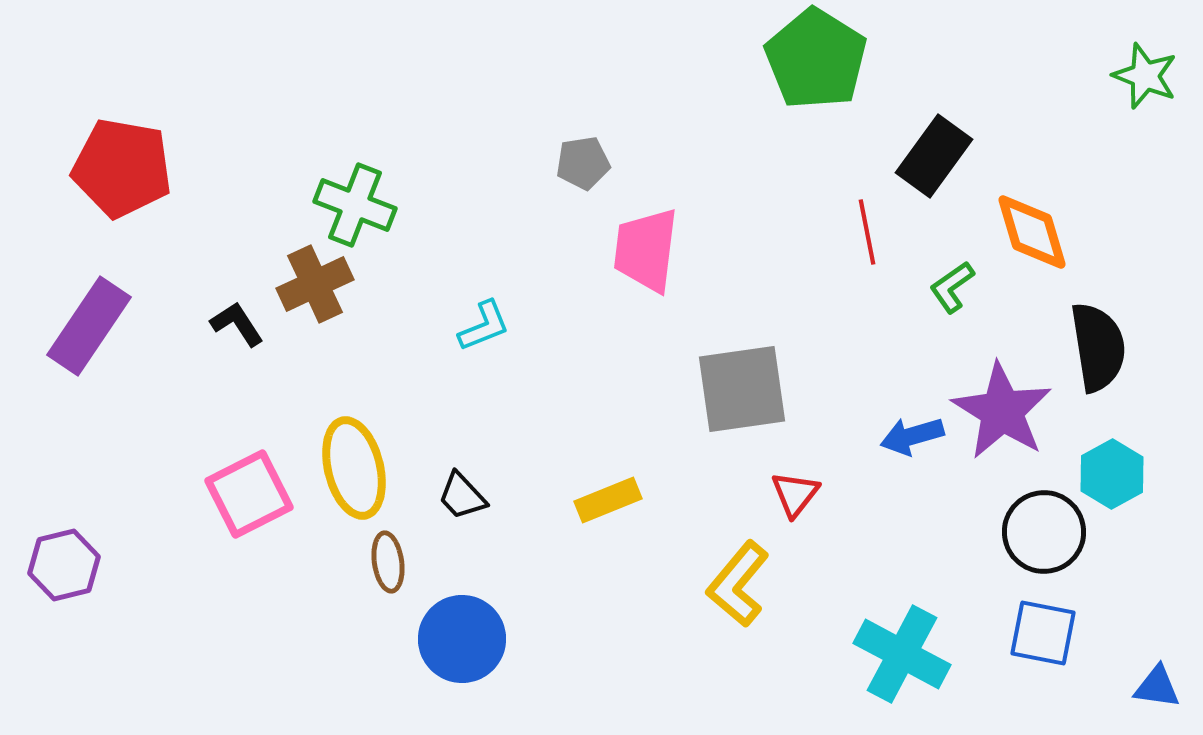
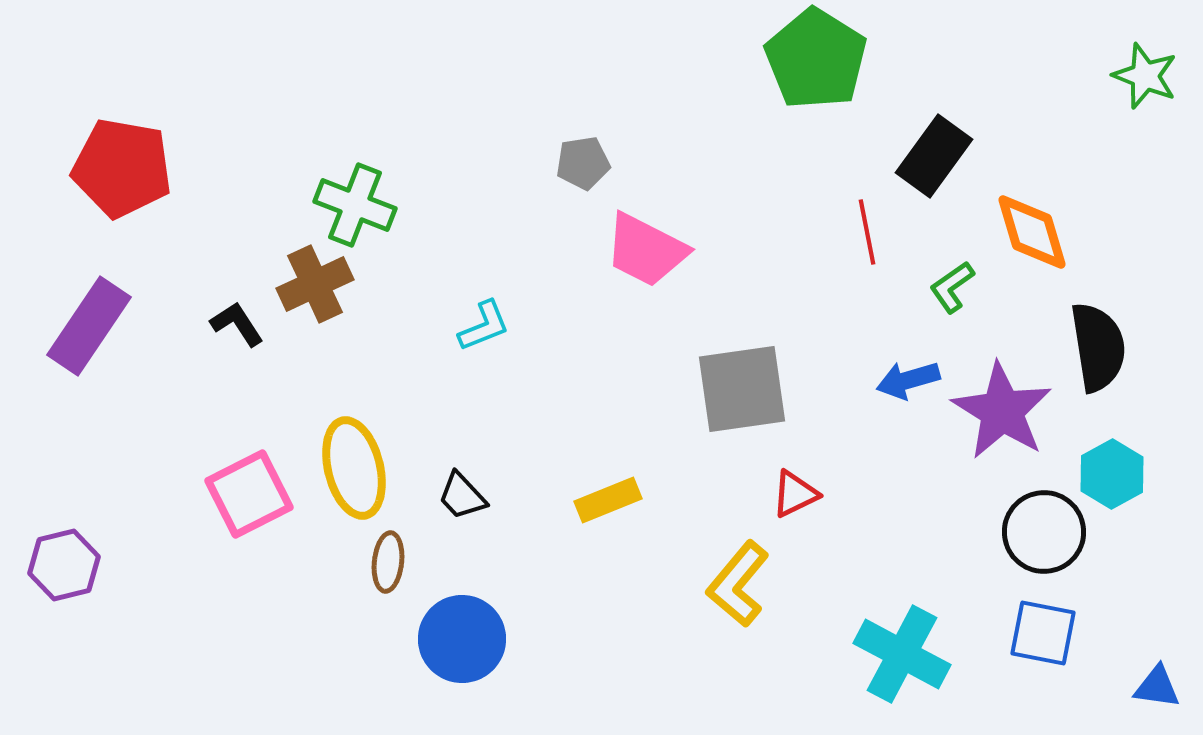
pink trapezoid: rotated 70 degrees counterclockwise
blue arrow: moved 4 px left, 56 px up
red triangle: rotated 26 degrees clockwise
brown ellipse: rotated 14 degrees clockwise
